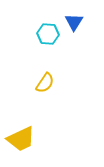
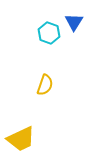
cyan hexagon: moved 1 px right, 1 px up; rotated 15 degrees clockwise
yellow semicircle: moved 2 px down; rotated 15 degrees counterclockwise
